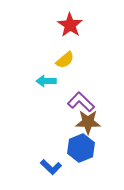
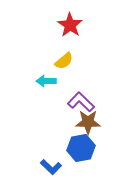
yellow semicircle: moved 1 px left, 1 px down
blue hexagon: rotated 12 degrees clockwise
